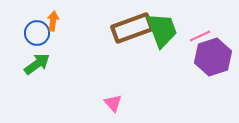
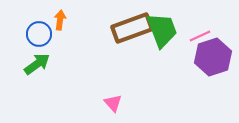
orange arrow: moved 7 px right, 1 px up
blue circle: moved 2 px right, 1 px down
